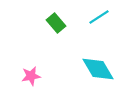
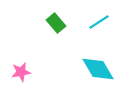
cyan line: moved 5 px down
pink star: moved 10 px left, 4 px up
